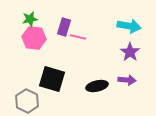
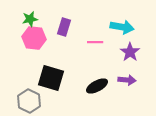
cyan arrow: moved 7 px left, 1 px down
pink line: moved 17 px right, 5 px down; rotated 14 degrees counterclockwise
black square: moved 1 px left, 1 px up
black ellipse: rotated 15 degrees counterclockwise
gray hexagon: moved 2 px right
